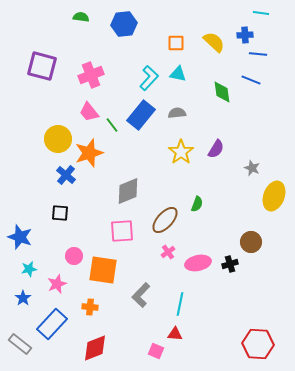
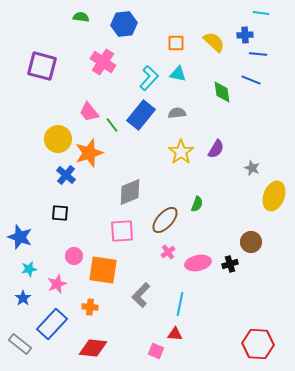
pink cross at (91, 75): moved 12 px right, 13 px up; rotated 35 degrees counterclockwise
gray diamond at (128, 191): moved 2 px right, 1 px down
red diamond at (95, 348): moved 2 px left; rotated 28 degrees clockwise
